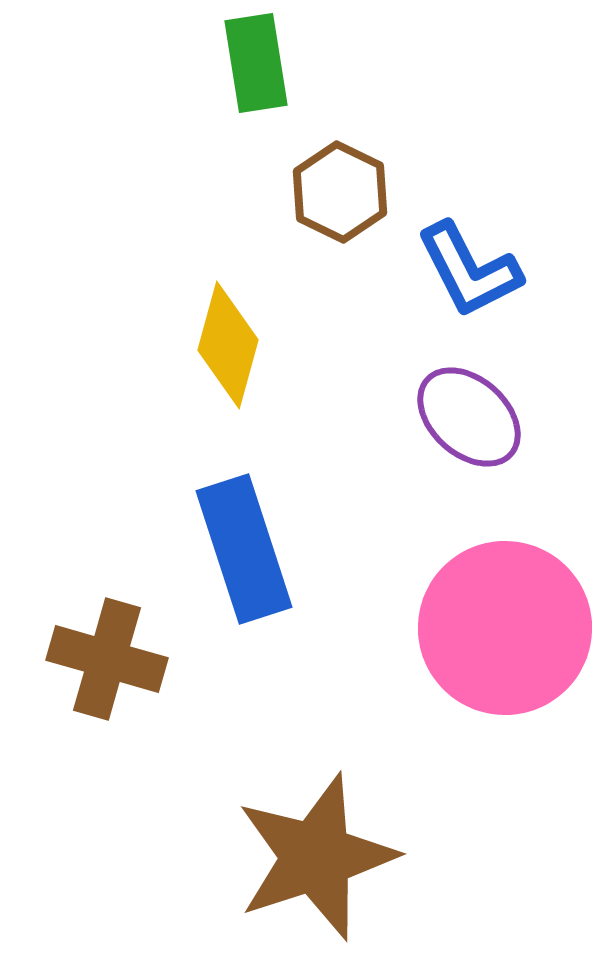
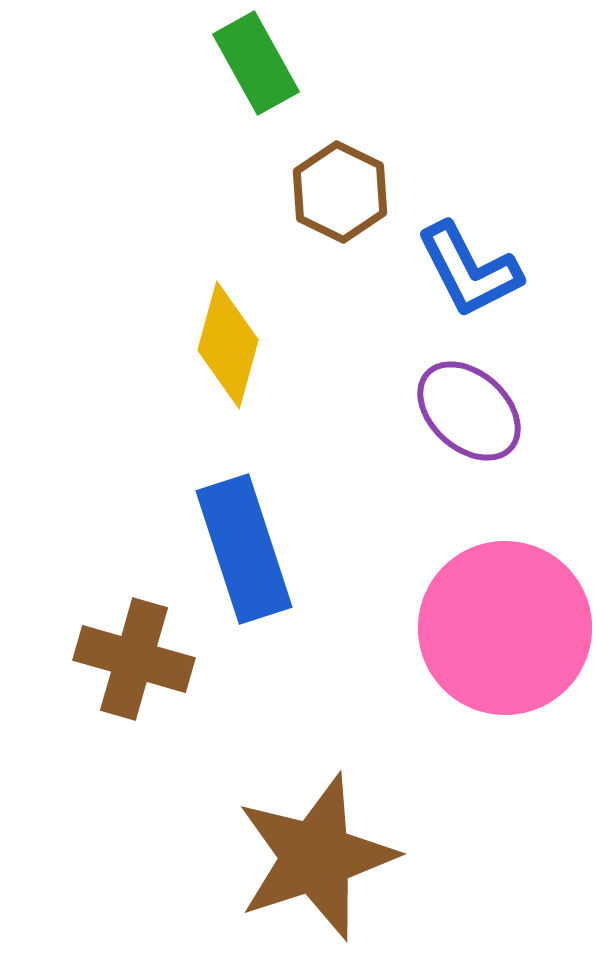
green rectangle: rotated 20 degrees counterclockwise
purple ellipse: moved 6 px up
brown cross: moved 27 px right
